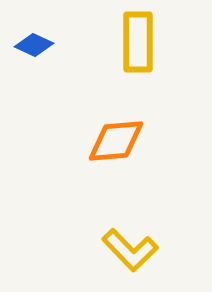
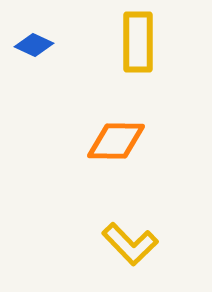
orange diamond: rotated 6 degrees clockwise
yellow L-shape: moved 6 px up
